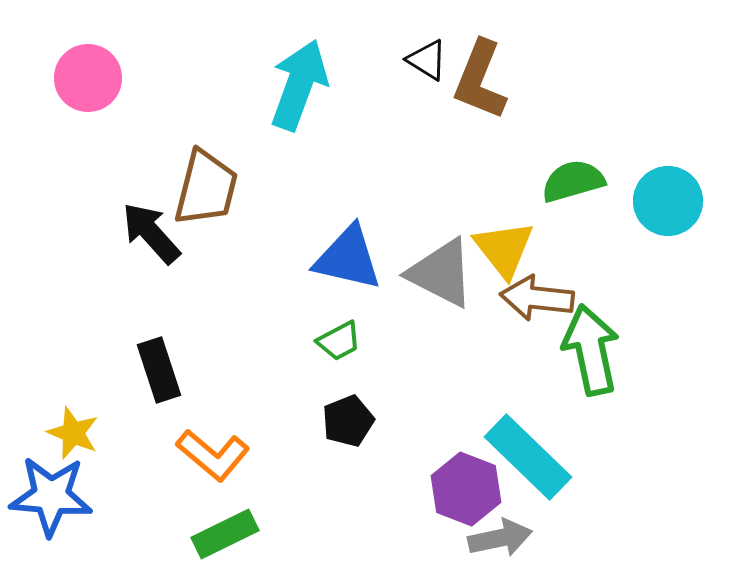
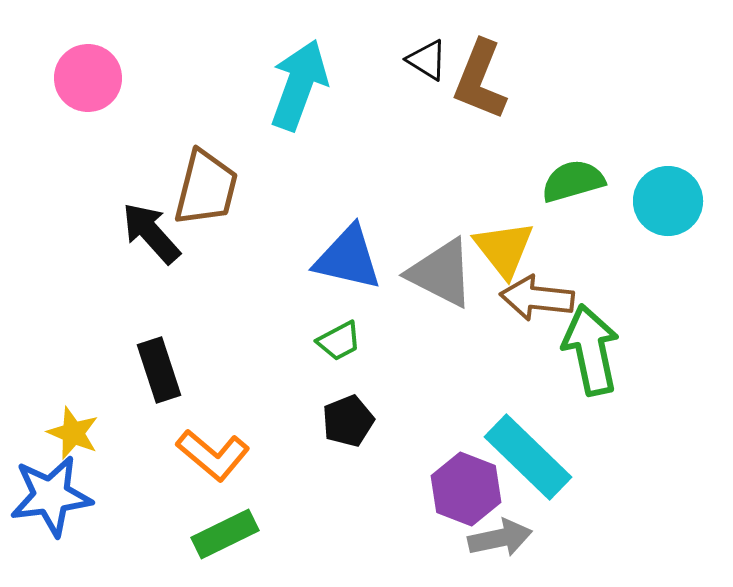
blue star: rotated 12 degrees counterclockwise
